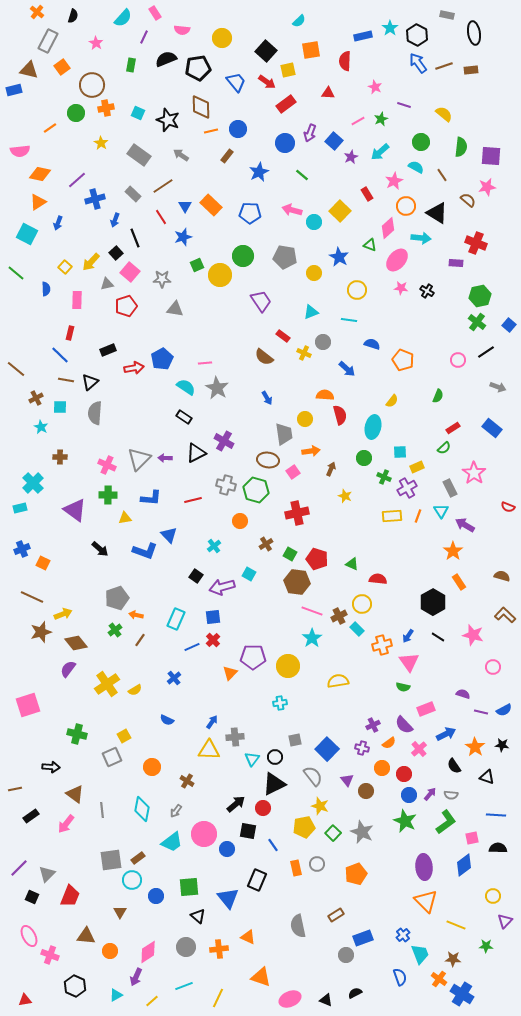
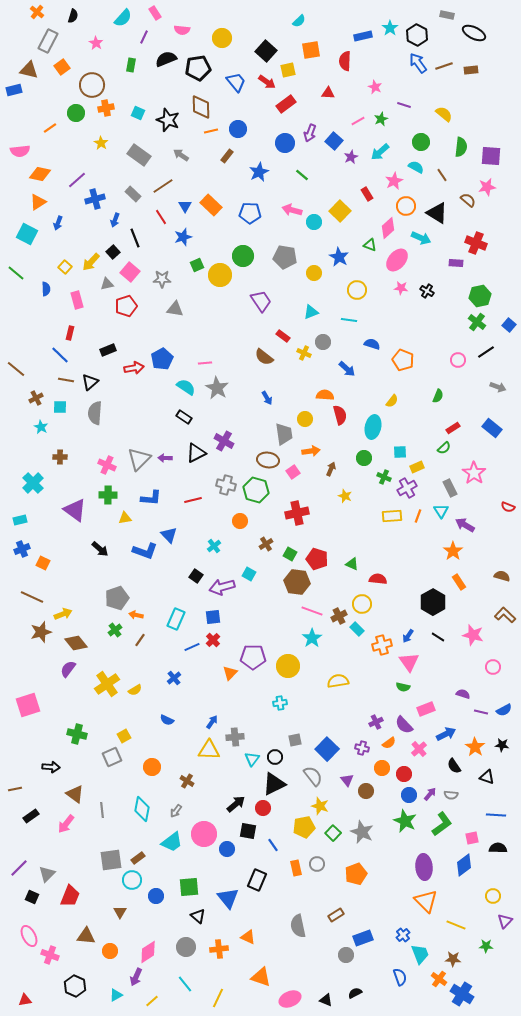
black ellipse at (474, 33): rotated 55 degrees counterclockwise
cyan arrow at (421, 238): rotated 18 degrees clockwise
black square at (116, 253): moved 3 px left, 1 px up
pink rectangle at (77, 300): rotated 18 degrees counterclockwise
cyan rectangle at (20, 508): moved 12 px down
purple cross at (373, 725): moved 3 px right, 3 px up
green L-shape at (446, 822): moved 4 px left, 2 px down
cyan line at (184, 986): moved 1 px right, 2 px up; rotated 72 degrees clockwise
